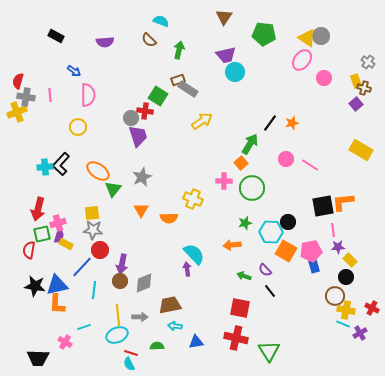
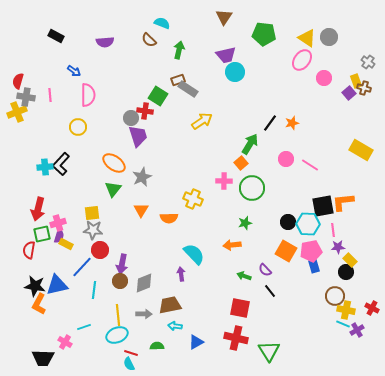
cyan semicircle at (161, 21): moved 1 px right, 2 px down
gray circle at (321, 36): moved 8 px right, 1 px down
purple square at (356, 104): moved 7 px left, 11 px up
orange ellipse at (98, 171): moved 16 px right, 8 px up
cyan hexagon at (271, 232): moved 37 px right, 8 px up
purple arrow at (187, 269): moved 6 px left, 5 px down
black circle at (346, 277): moved 5 px up
orange L-shape at (57, 304): moved 18 px left; rotated 25 degrees clockwise
gray arrow at (140, 317): moved 4 px right, 3 px up
purple cross at (360, 333): moved 3 px left, 3 px up
blue triangle at (196, 342): rotated 21 degrees counterclockwise
black trapezoid at (38, 358): moved 5 px right
